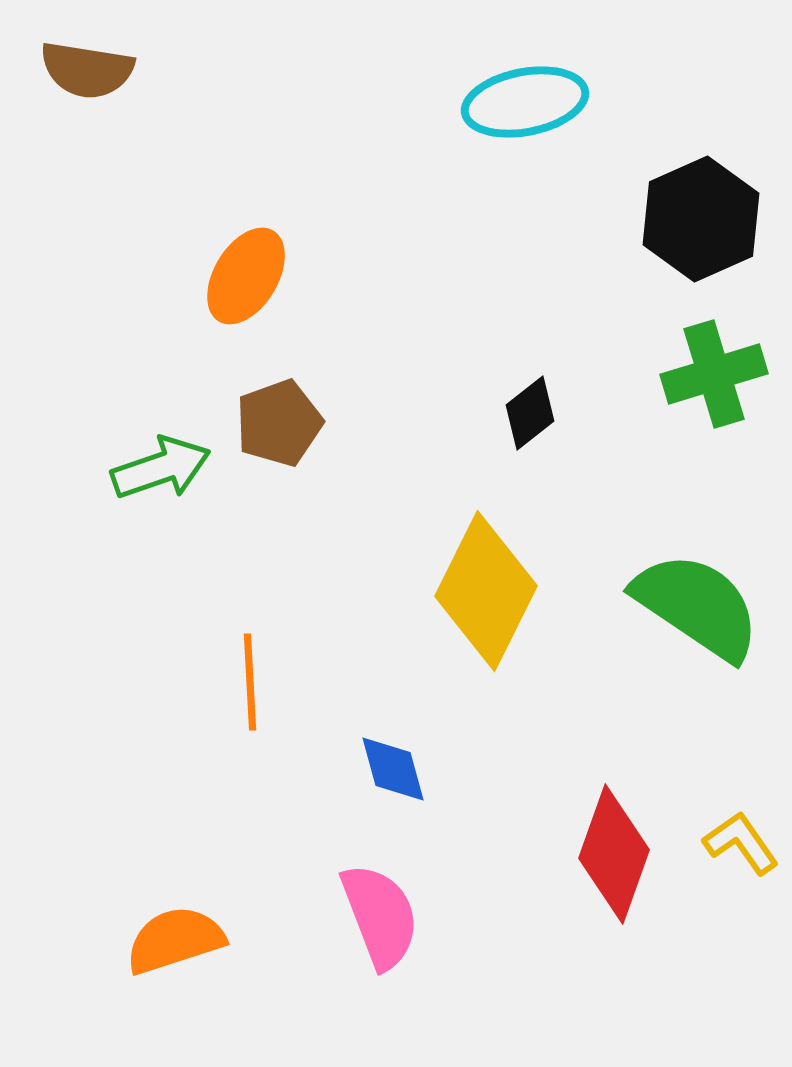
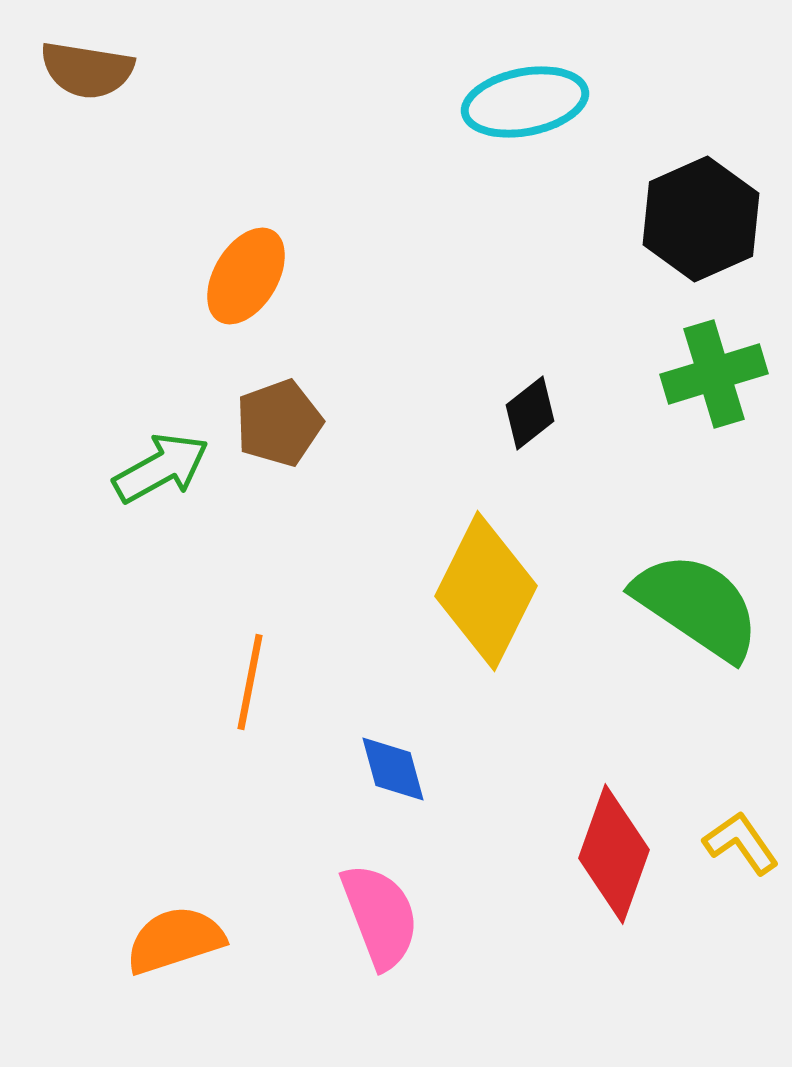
green arrow: rotated 10 degrees counterclockwise
orange line: rotated 14 degrees clockwise
